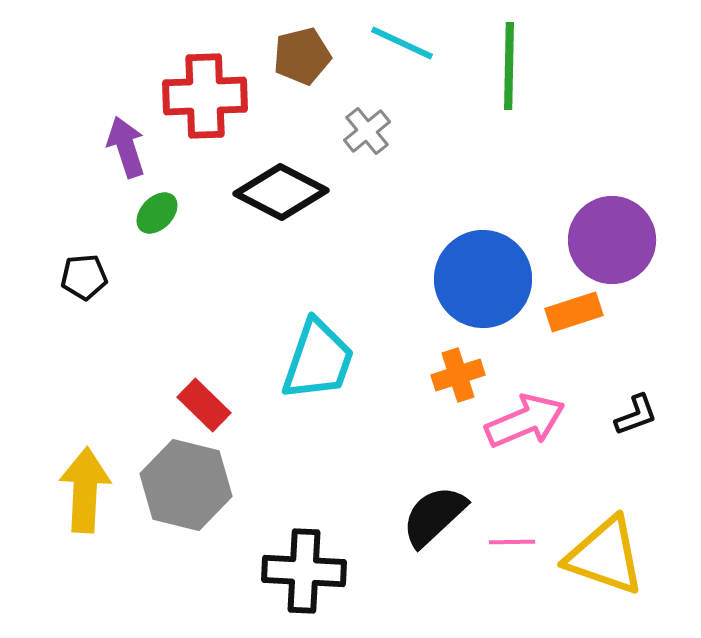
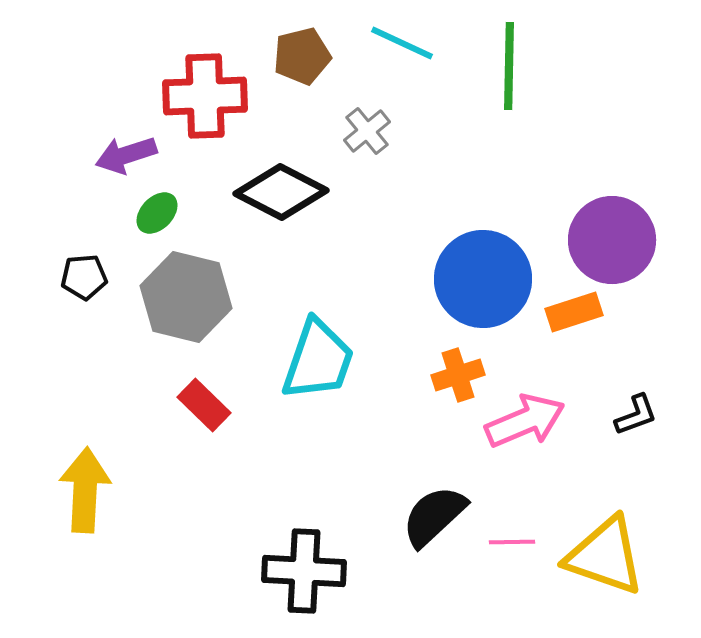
purple arrow: moved 8 px down; rotated 90 degrees counterclockwise
gray hexagon: moved 188 px up
